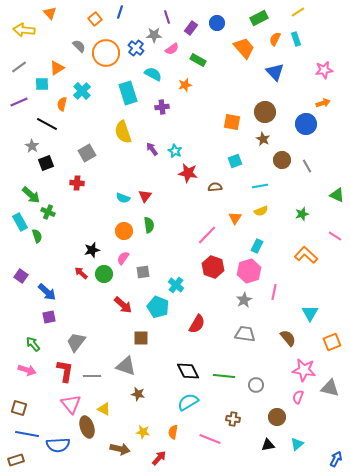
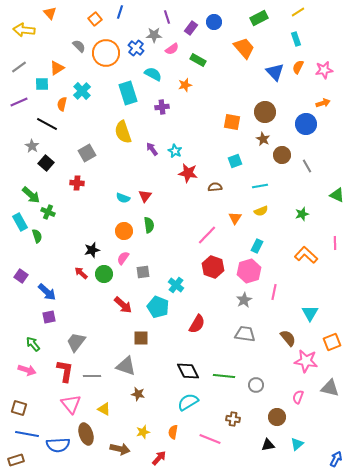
blue circle at (217, 23): moved 3 px left, 1 px up
orange semicircle at (275, 39): moved 23 px right, 28 px down
brown circle at (282, 160): moved 5 px up
black square at (46, 163): rotated 28 degrees counterclockwise
pink line at (335, 236): moved 7 px down; rotated 56 degrees clockwise
pink star at (304, 370): moved 2 px right, 9 px up
brown ellipse at (87, 427): moved 1 px left, 7 px down
yellow star at (143, 432): rotated 24 degrees counterclockwise
